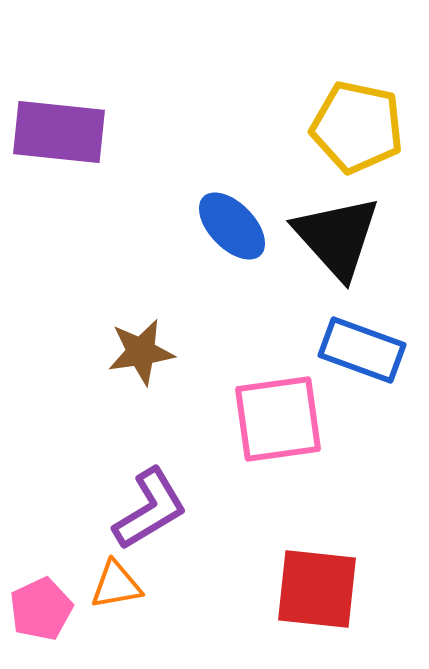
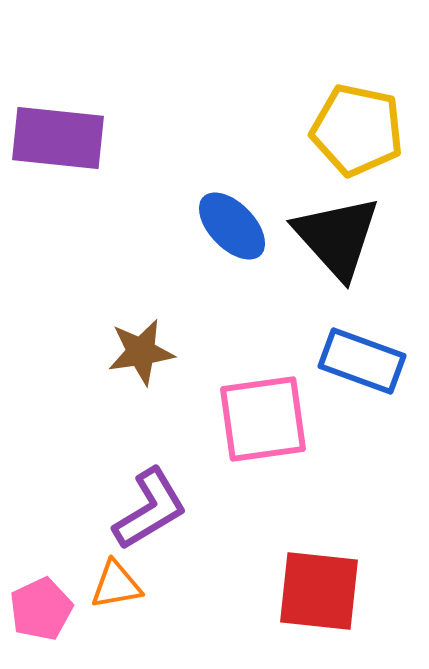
yellow pentagon: moved 3 px down
purple rectangle: moved 1 px left, 6 px down
blue rectangle: moved 11 px down
pink square: moved 15 px left
red square: moved 2 px right, 2 px down
